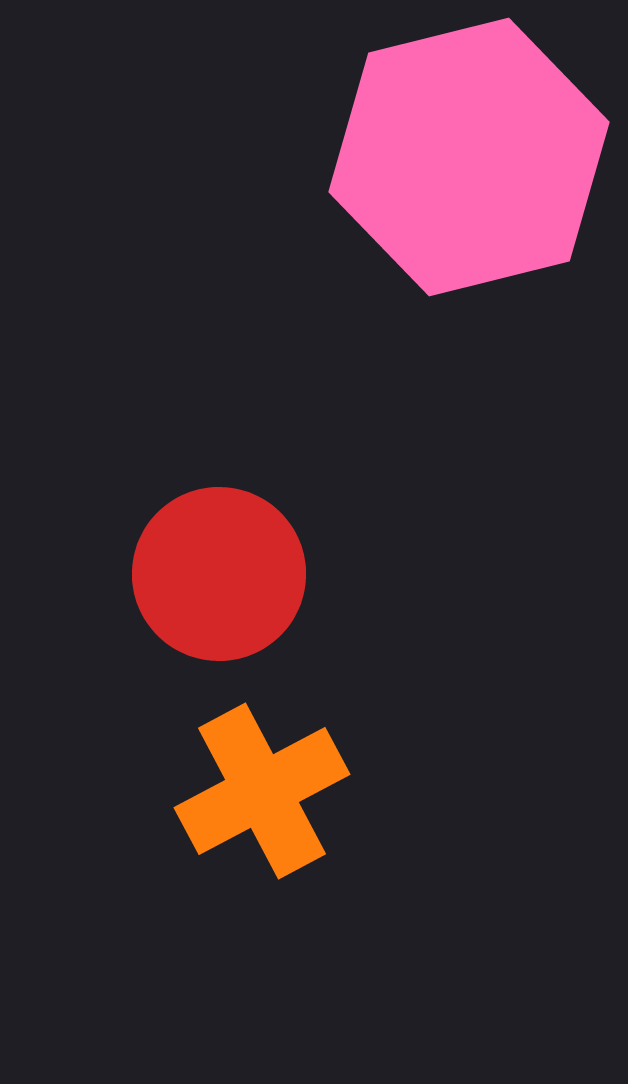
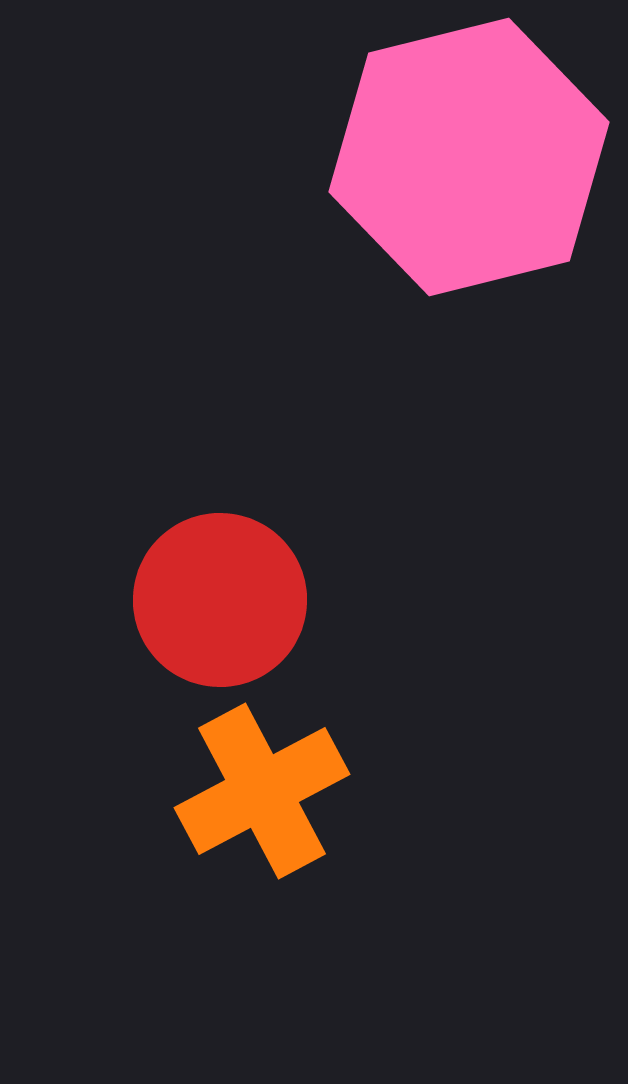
red circle: moved 1 px right, 26 px down
